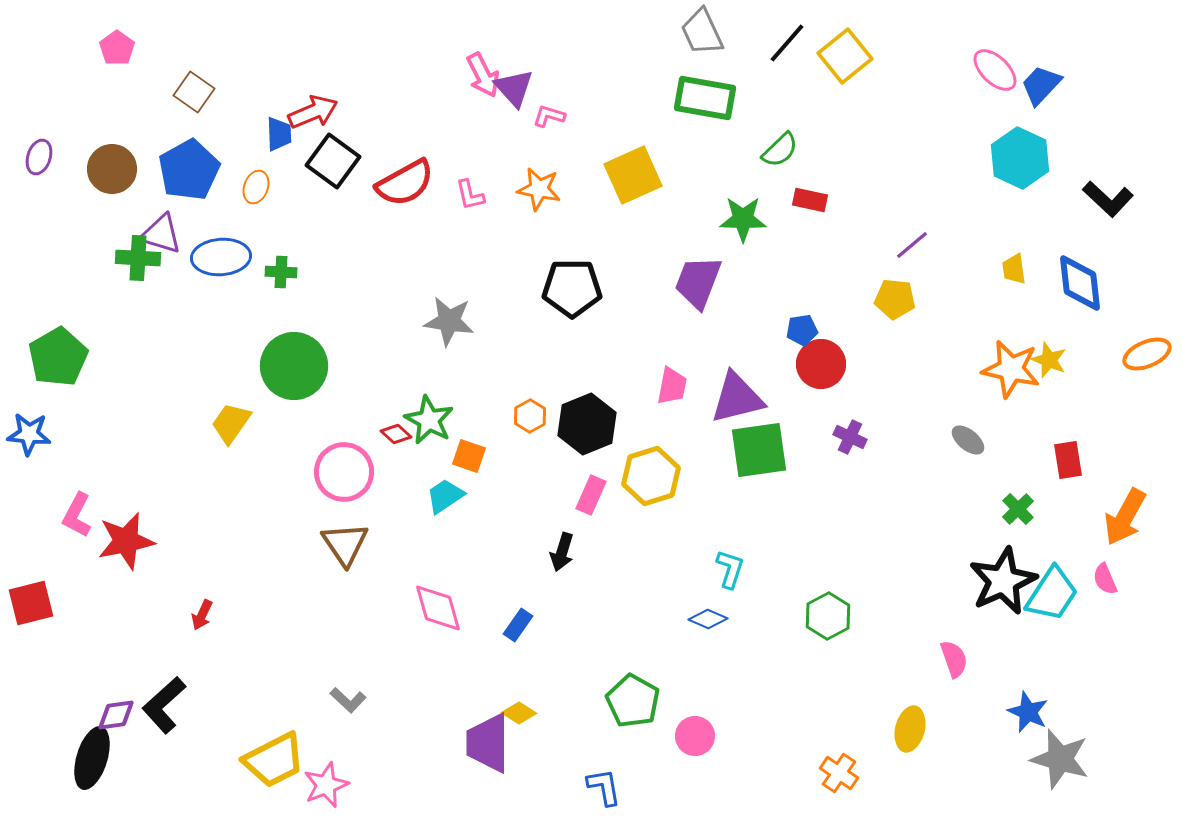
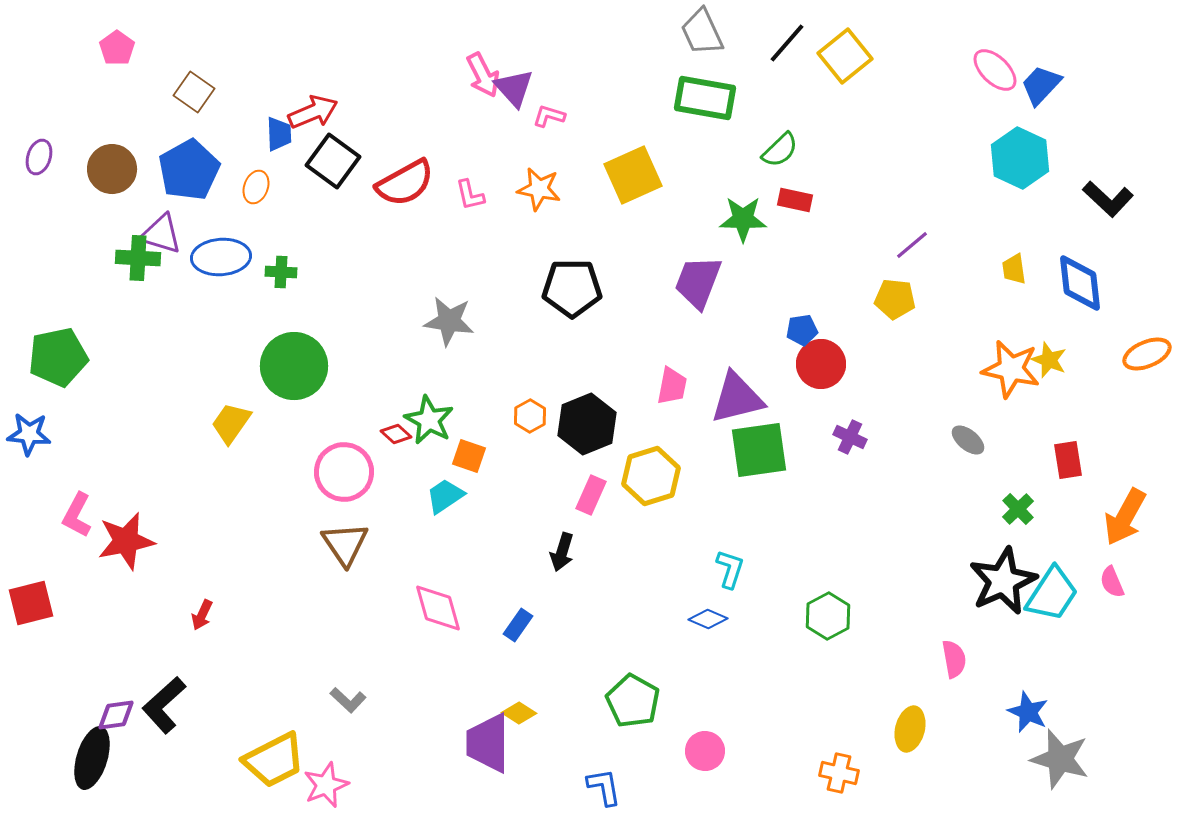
red rectangle at (810, 200): moved 15 px left
green pentagon at (58, 357): rotated 18 degrees clockwise
pink semicircle at (1105, 579): moved 7 px right, 3 px down
pink semicircle at (954, 659): rotated 9 degrees clockwise
pink circle at (695, 736): moved 10 px right, 15 px down
orange cross at (839, 773): rotated 21 degrees counterclockwise
